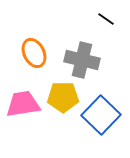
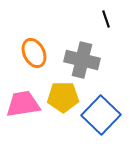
black line: rotated 36 degrees clockwise
